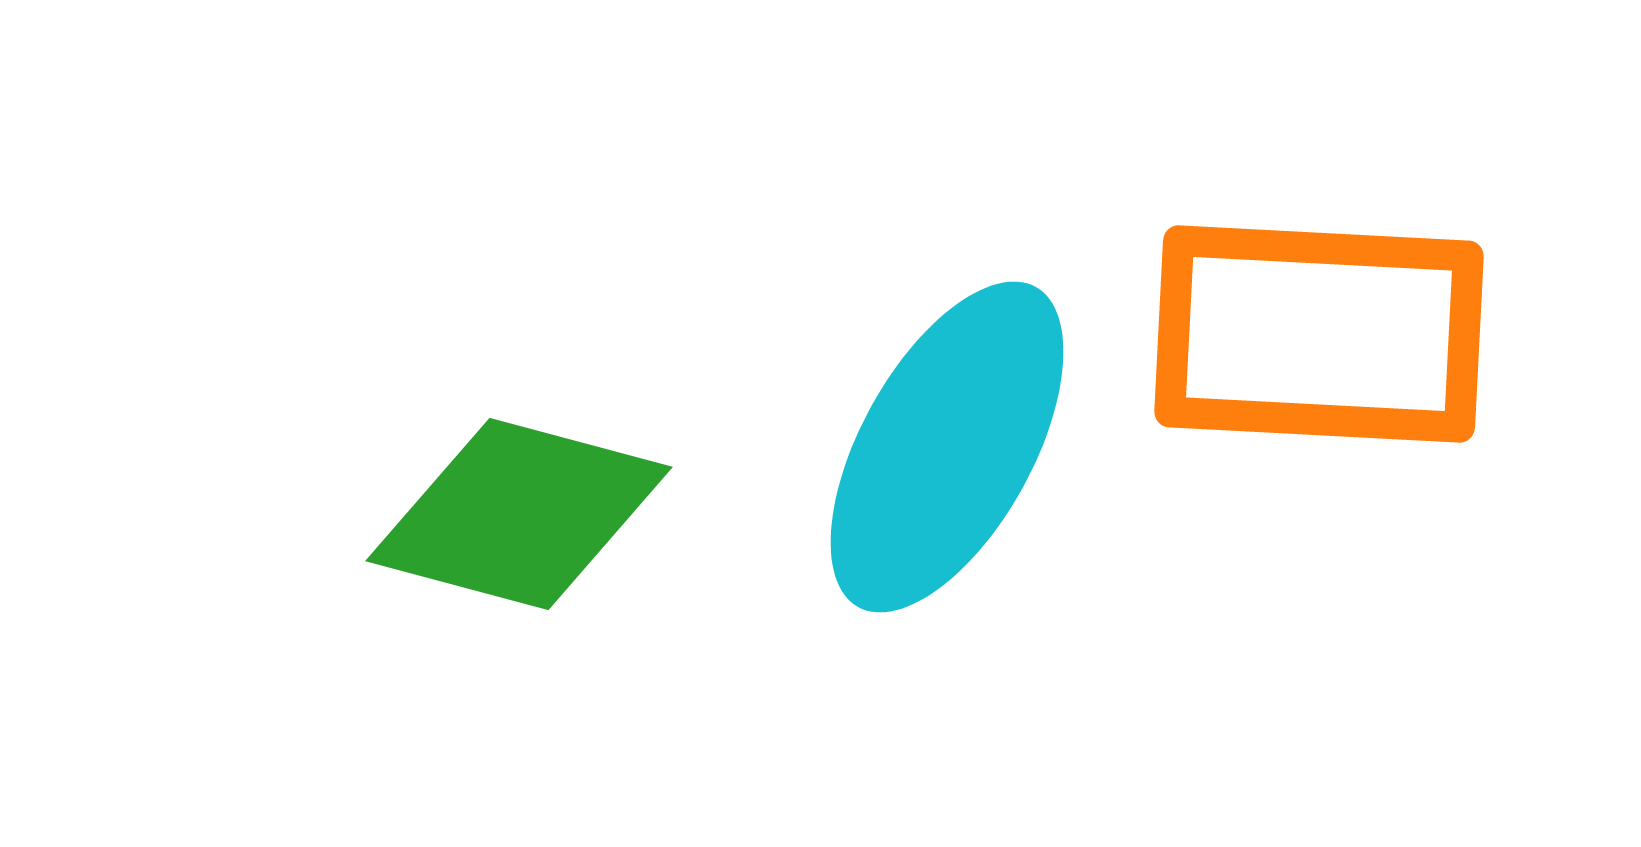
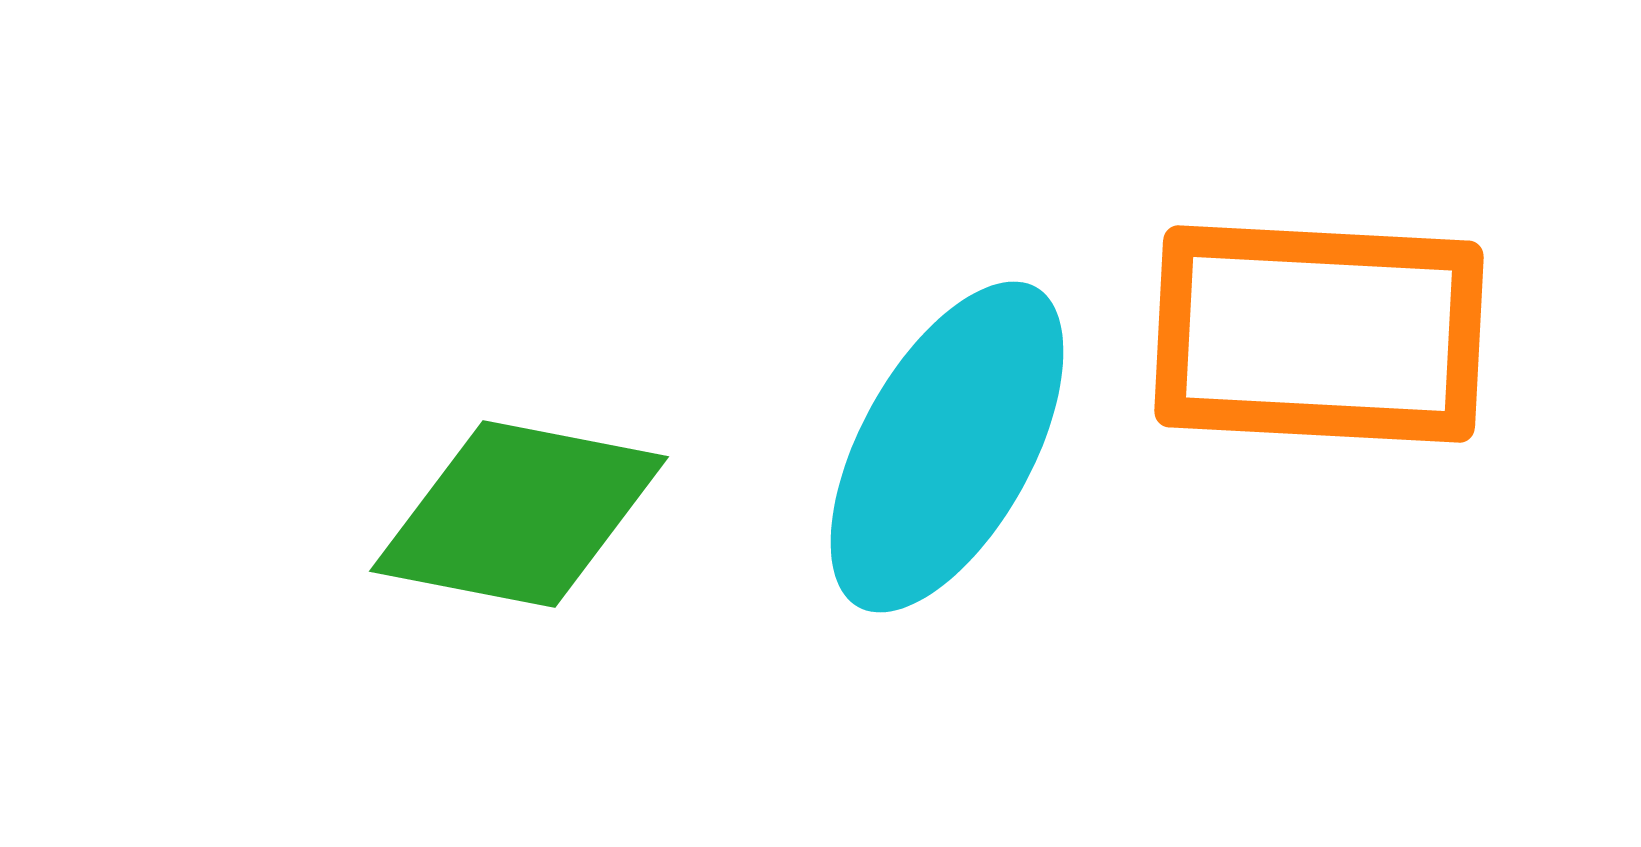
green diamond: rotated 4 degrees counterclockwise
